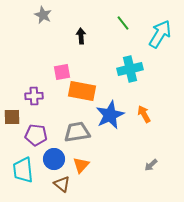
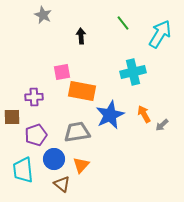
cyan cross: moved 3 px right, 3 px down
purple cross: moved 1 px down
purple pentagon: rotated 25 degrees counterclockwise
gray arrow: moved 11 px right, 40 px up
